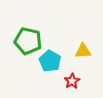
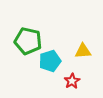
cyan pentagon: rotated 25 degrees clockwise
